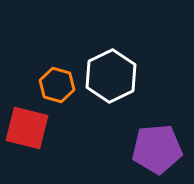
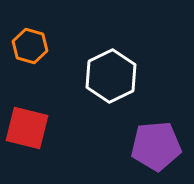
orange hexagon: moved 27 px left, 39 px up
purple pentagon: moved 1 px left, 3 px up
